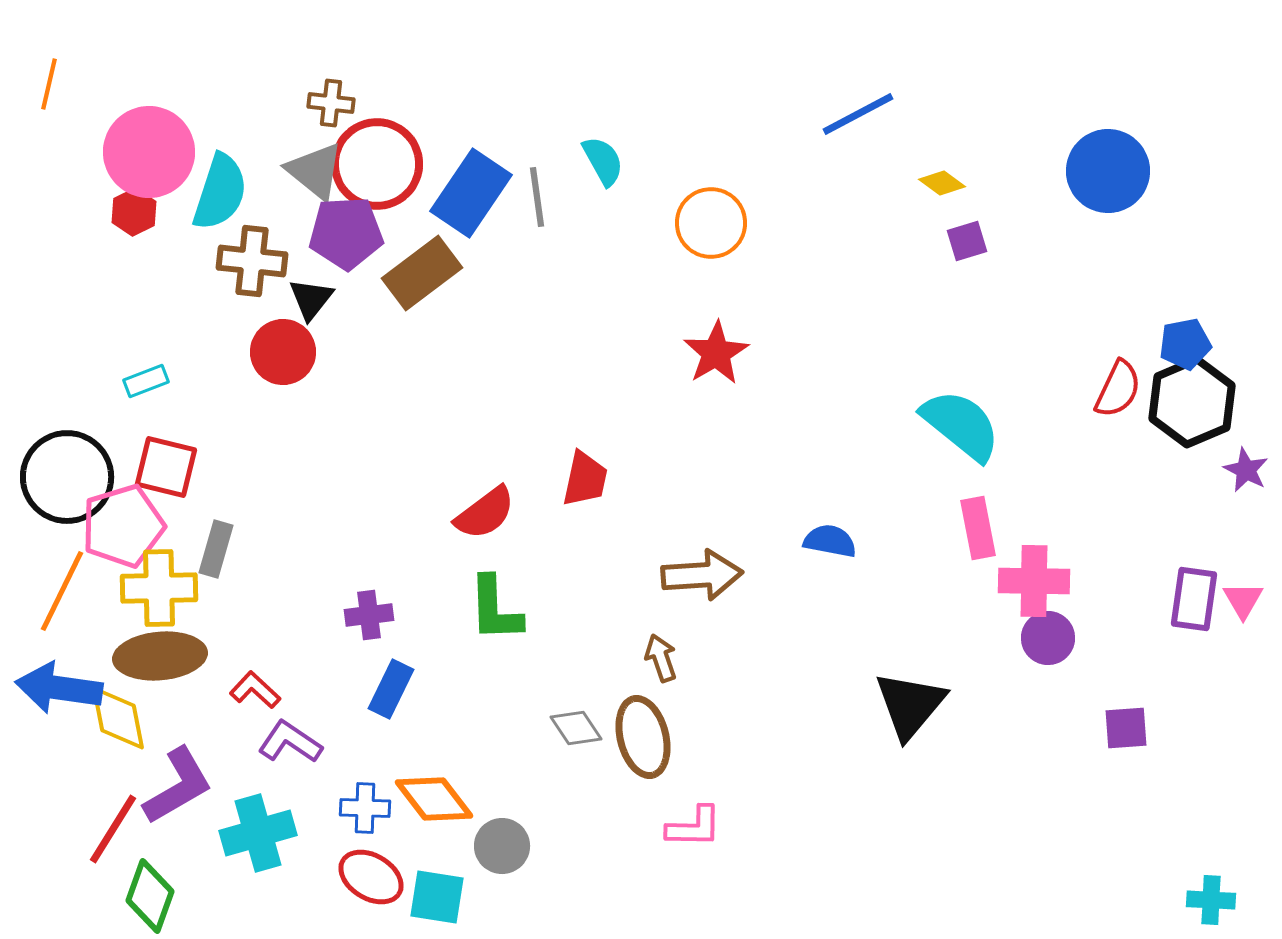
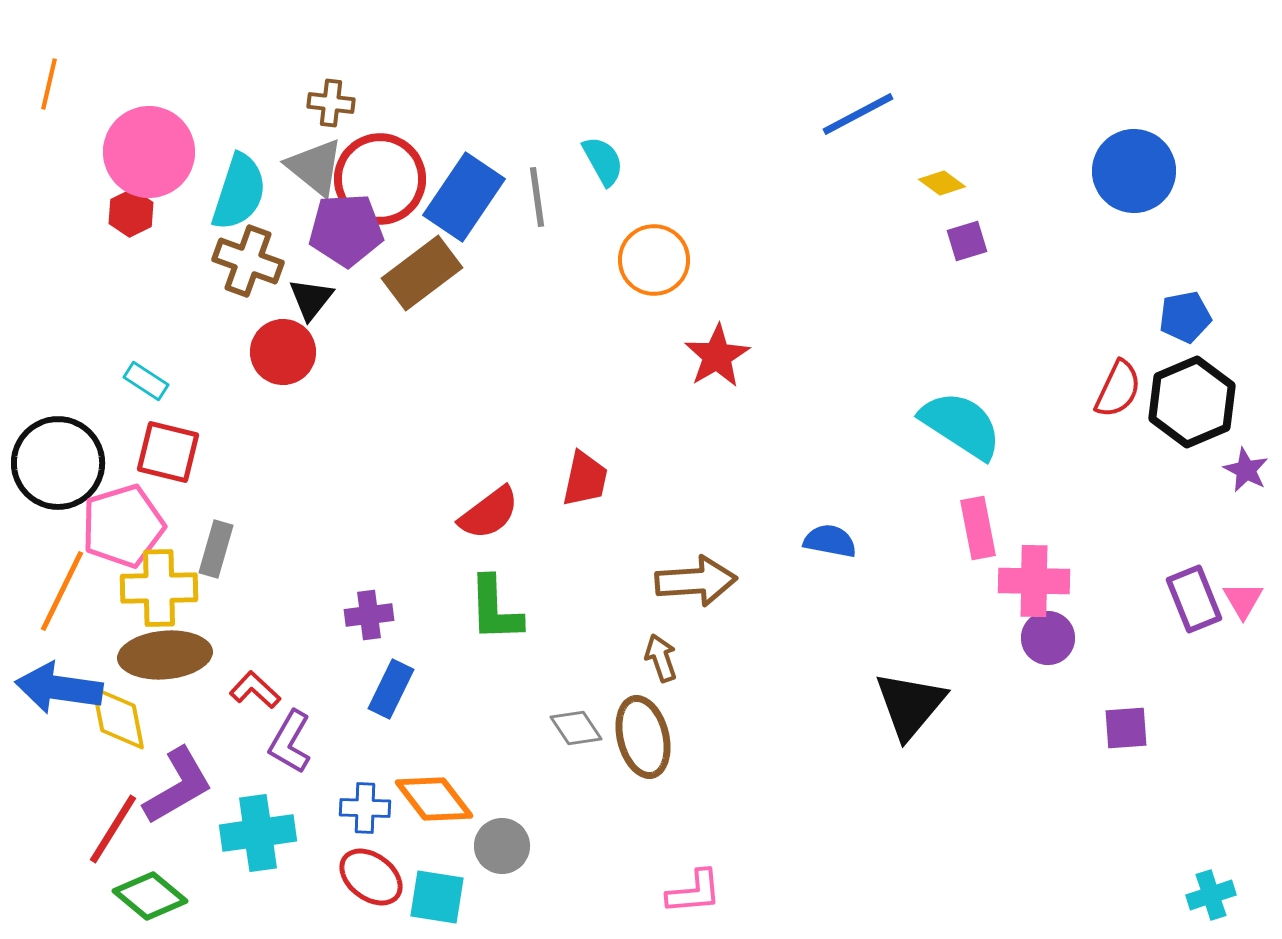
red circle at (377, 164): moved 3 px right, 15 px down
gray triangle at (315, 171): moved 4 px up
blue circle at (1108, 171): moved 26 px right
cyan semicircle at (220, 192): moved 19 px right
blue rectangle at (471, 193): moved 7 px left, 4 px down
red hexagon at (134, 212): moved 3 px left, 1 px down
orange circle at (711, 223): moved 57 px left, 37 px down
purple pentagon at (346, 233): moved 3 px up
brown cross at (252, 261): moved 4 px left; rotated 14 degrees clockwise
blue pentagon at (1185, 344): moved 27 px up
red star at (716, 353): moved 1 px right, 3 px down
cyan rectangle at (146, 381): rotated 54 degrees clockwise
cyan semicircle at (961, 425): rotated 6 degrees counterclockwise
red square at (166, 467): moved 2 px right, 15 px up
black circle at (67, 477): moved 9 px left, 14 px up
red semicircle at (485, 513): moved 4 px right
brown arrow at (702, 575): moved 6 px left, 6 px down
purple rectangle at (1194, 599): rotated 30 degrees counterclockwise
brown ellipse at (160, 656): moved 5 px right, 1 px up
purple L-shape at (290, 742): rotated 94 degrees counterclockwise
pink L-shape at (694, 827): moved 65 px down; rotated 6 degrees counterclockwise
cyan cross at (258, 833): rotated 8 degrees clockwise
red ellipse at (371, 877): rotated 6 degrees clockwise
green diamond at (150, 896): rotated 70 degrees counterclockwise
cyan cross at (1211, 900): moved 5 px up; rotated 21 degrees counterclockwise
